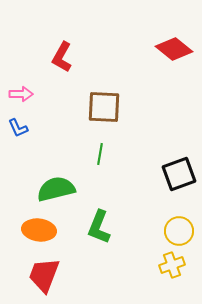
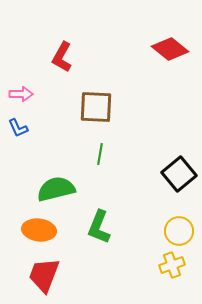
red diamond: moved 4 px left
brown square: moved 8 px left
black square: rotated 20 degrees counterclockwise
